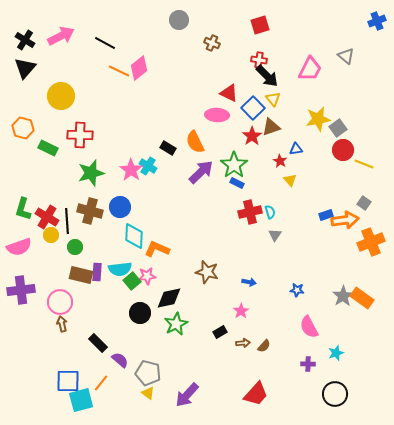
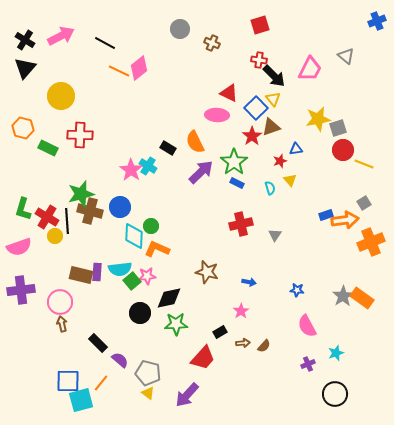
gray circle at (179, 20): moved 1 px right, 9 px down
black arrow at (267, 76): moved 7 px right
blue square at (253, 108): moved 3 px right
gray square at (338, 128): rotated 18 degrees clockwise
red star at (280, 161): rotated 24 degrees clockwise
green star at (234, 165): moved 3 px up
green star at (91, 173): moved 10 px left, 21 px down
gray square at (364, 203): rotated 24 degrees clockwise
red cross at (250, 212): moved 9 px left, 12 px down
cyan semicircle at (270, 212): moved 24 px up
yellow circle at (51, 235): moved 4 px right, 1 px down
green circle at (75, 247): moved 76 px right, 21 px up
green star at (176, 324): rotated 25 degrees clockwise
pink semicircle at (309, 327): moved 2 px left, 1 px up
purple cross at (308, 364): rotated 24 degrees counterclockwise
red trapezoid at (256, 394): moved 53 px left, 36 px up
